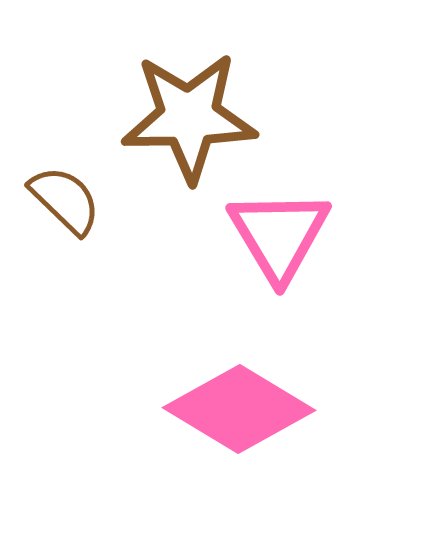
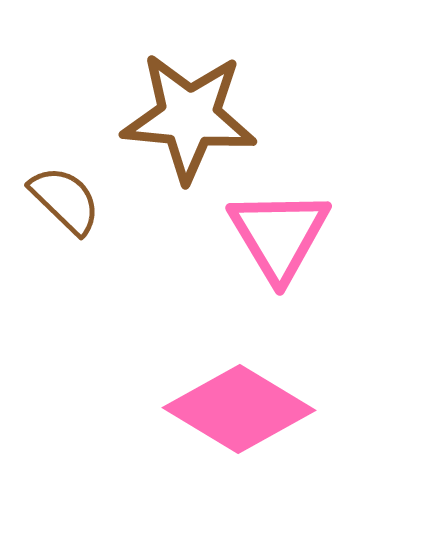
brown star: rotated 6 degrees clockwise
